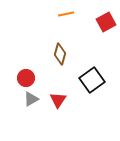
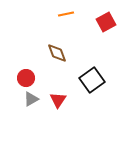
brown diamond: moved 3 px left, 1 px up; rotated 35 degrees counterclockwise
